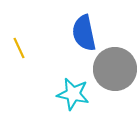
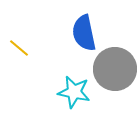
yellow line: rotated 25 degrees counterclockwise
cyan star: moved 1 px right, 2 px up
